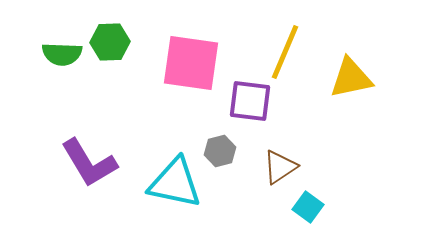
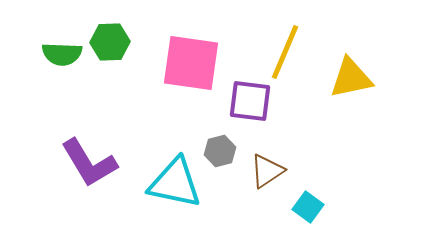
brown triangle: moved 13 px left, 4 px down
